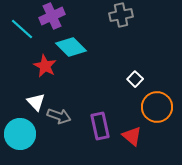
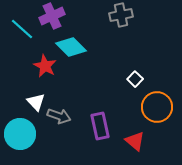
red triangle: moved 3 px right, 5 px down
